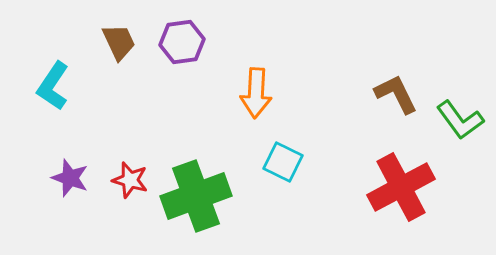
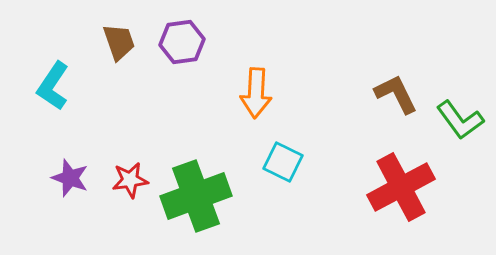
brown trapezoid: rotated 6 degrees clockwise
red star: rotated 24 degrees counterclockwise
